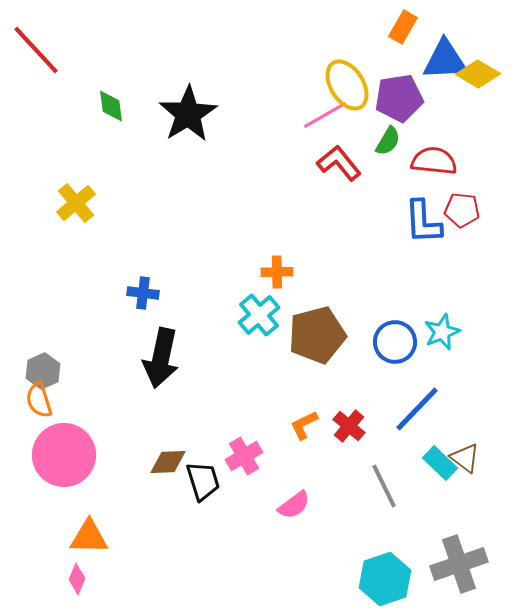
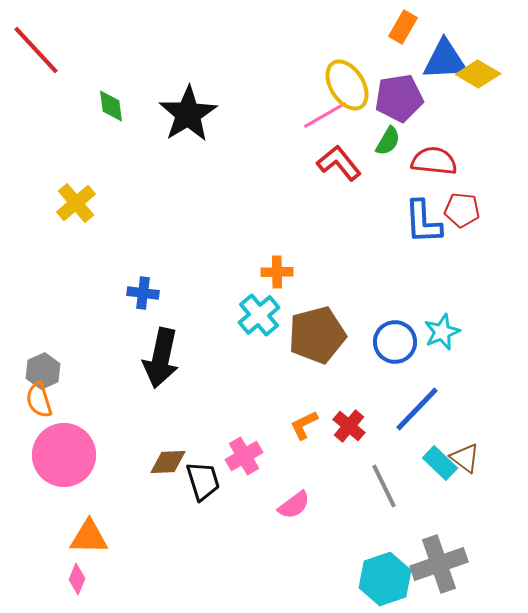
gray cross: moved 20 px left
